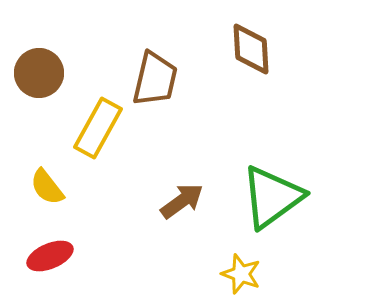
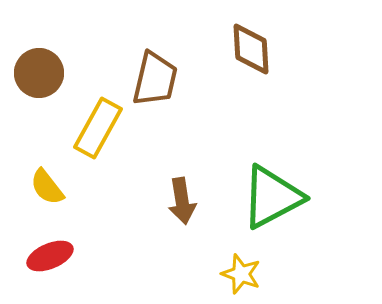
green triangle: rotated 8 degrees clockwise
brown arrow: rotated 117 degrees clockwise
